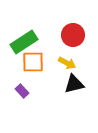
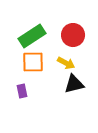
green rectangle: moved 8 px right, 6 px up
yellow arrow: moved 1 px left
purple rectangle: rotated 32 degrees clockwise
